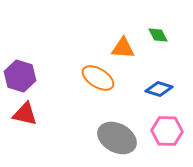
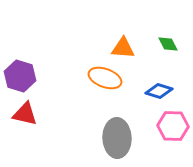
green diamond: moved 10 px right, 9 px down
orange ellipse: moved 7 px right; rotated 12 degrees counterclockwise
blue diamond: moved 2 px down
pink hexagon: moved 6 px right, 5 px up
gray ellipse: rotated 60 degrees clockwise
